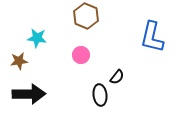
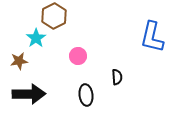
brown hexagon: moved 32 px left; rotated 10 degrees clockwise
cyan star: moved 1 px left; rotated 30 degrees clockwise
pink circle: moved 3 px left, 1 px down
black semicircle: rotated 42 degrees counterclockwise
black ellipse: moved 14 px left
